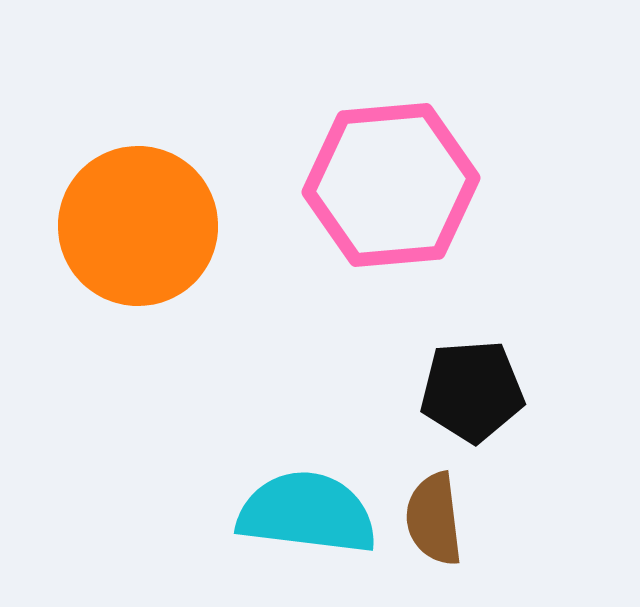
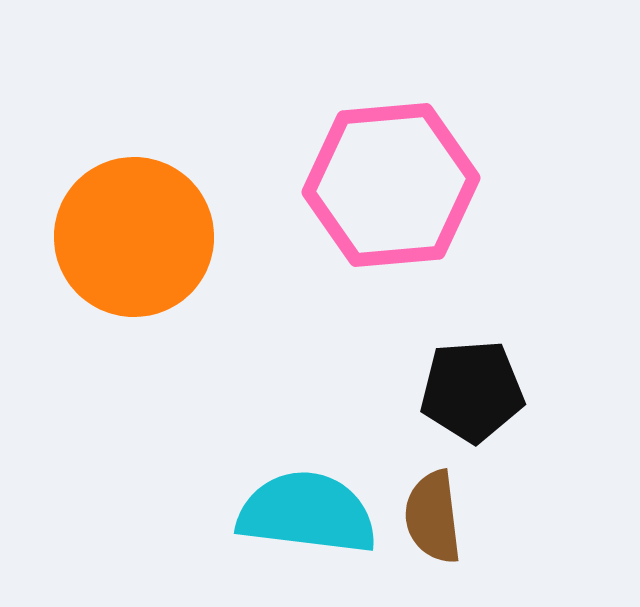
orange circle: moved 4 px left, 11 px down
brown semicircle: moved 1 px left, 2 px up
